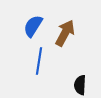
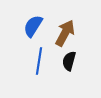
black semicircle: moved 11 px left, 24 px up; rotated 12 degrees clockwise
